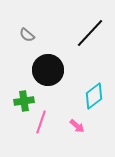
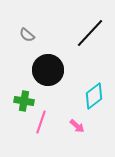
green cross: rotated 18 degrees clockwise
